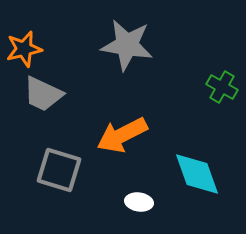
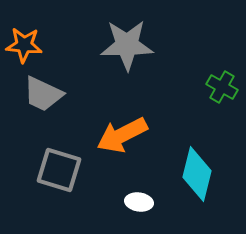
gray star: rotated 10 degrees counterclockwise
orange star: moved 4 px up; rotated 18 degrees clockwise
cyan diamond: rotated 34 degrees clockwise
